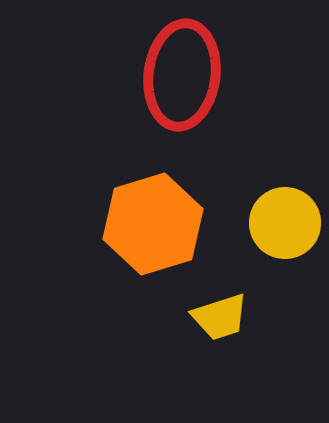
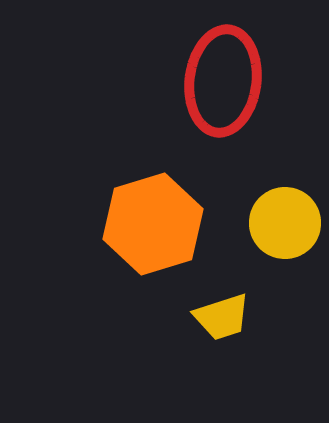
red ellipse: moved 41 px right, 6 px down
yellow trapezoid: moved 2 px right
